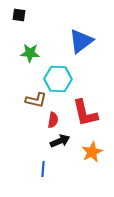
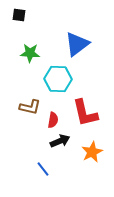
blue triangle: moved 4 px left, 3 px down
brown L-shape: moved 6 px left, 7 px down
blue line: rotated 42 degrees counterclockwise
